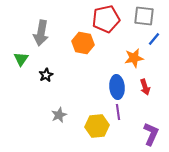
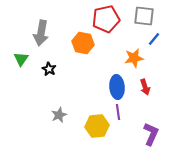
black star: moved 3 px right, 6 px up; rotated 16 degrees counterclockwise
